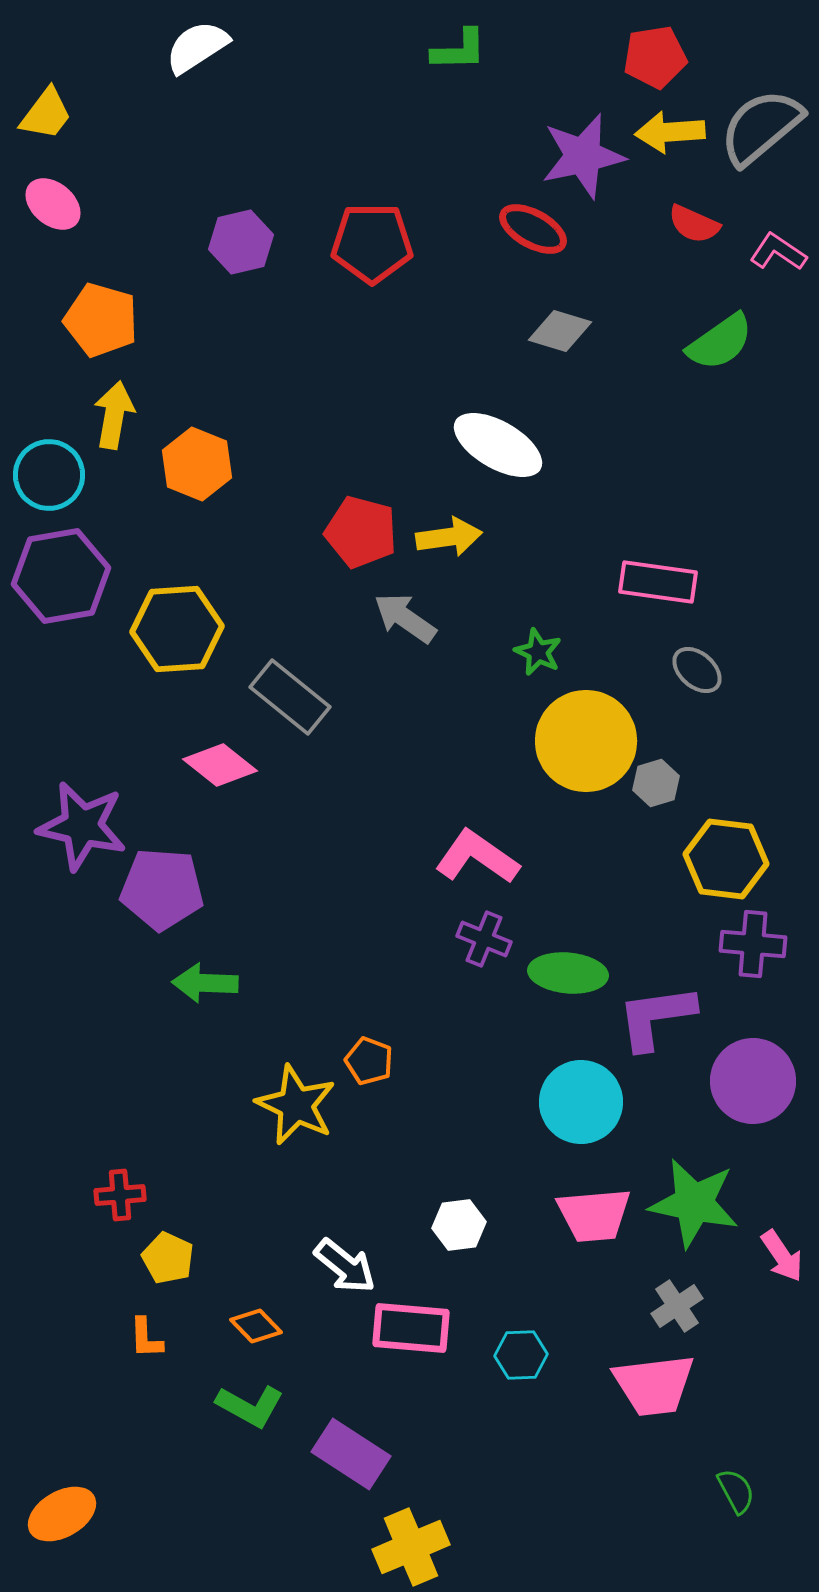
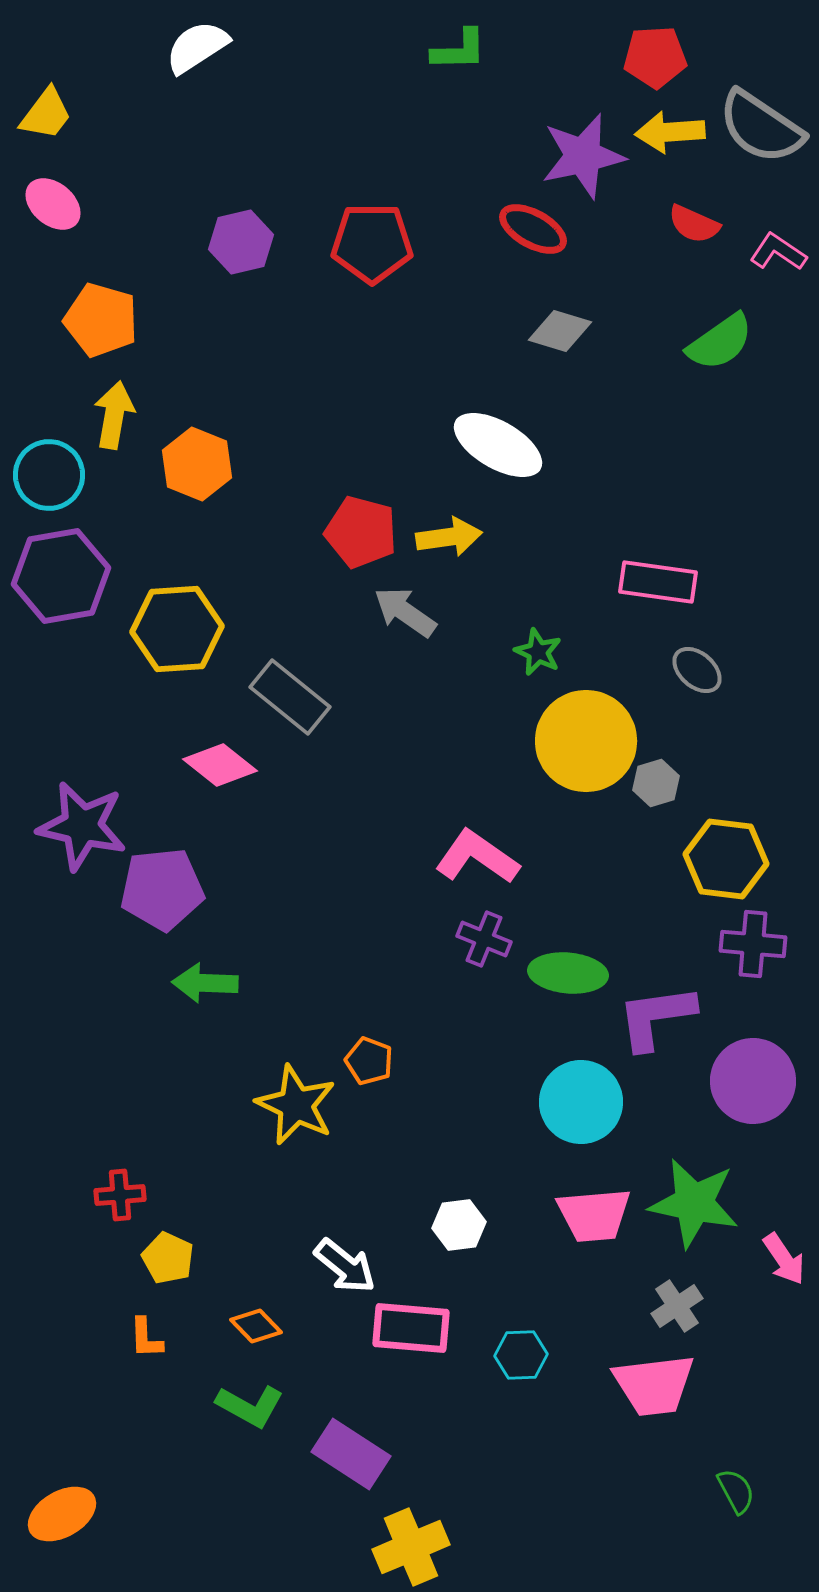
red pentagon at (655, 57): rotated 6 degrees clockwise
gray semicircle at (761, 127): rotated 106 degrees counterclockwise
gray arrow at (405, 618): moved 6 px up
purple pentagon at (162, 889): rotated 10 degrees counterclockwise
pink arrow at (782, 1256): moved 2 px right, 3 px down
